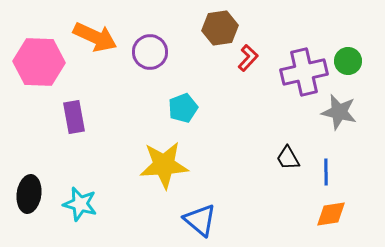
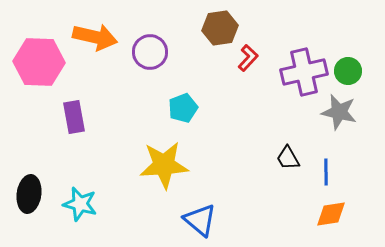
orange arrow: rotated 12 degrees counterclockwise
green circle: moved 10 px down
